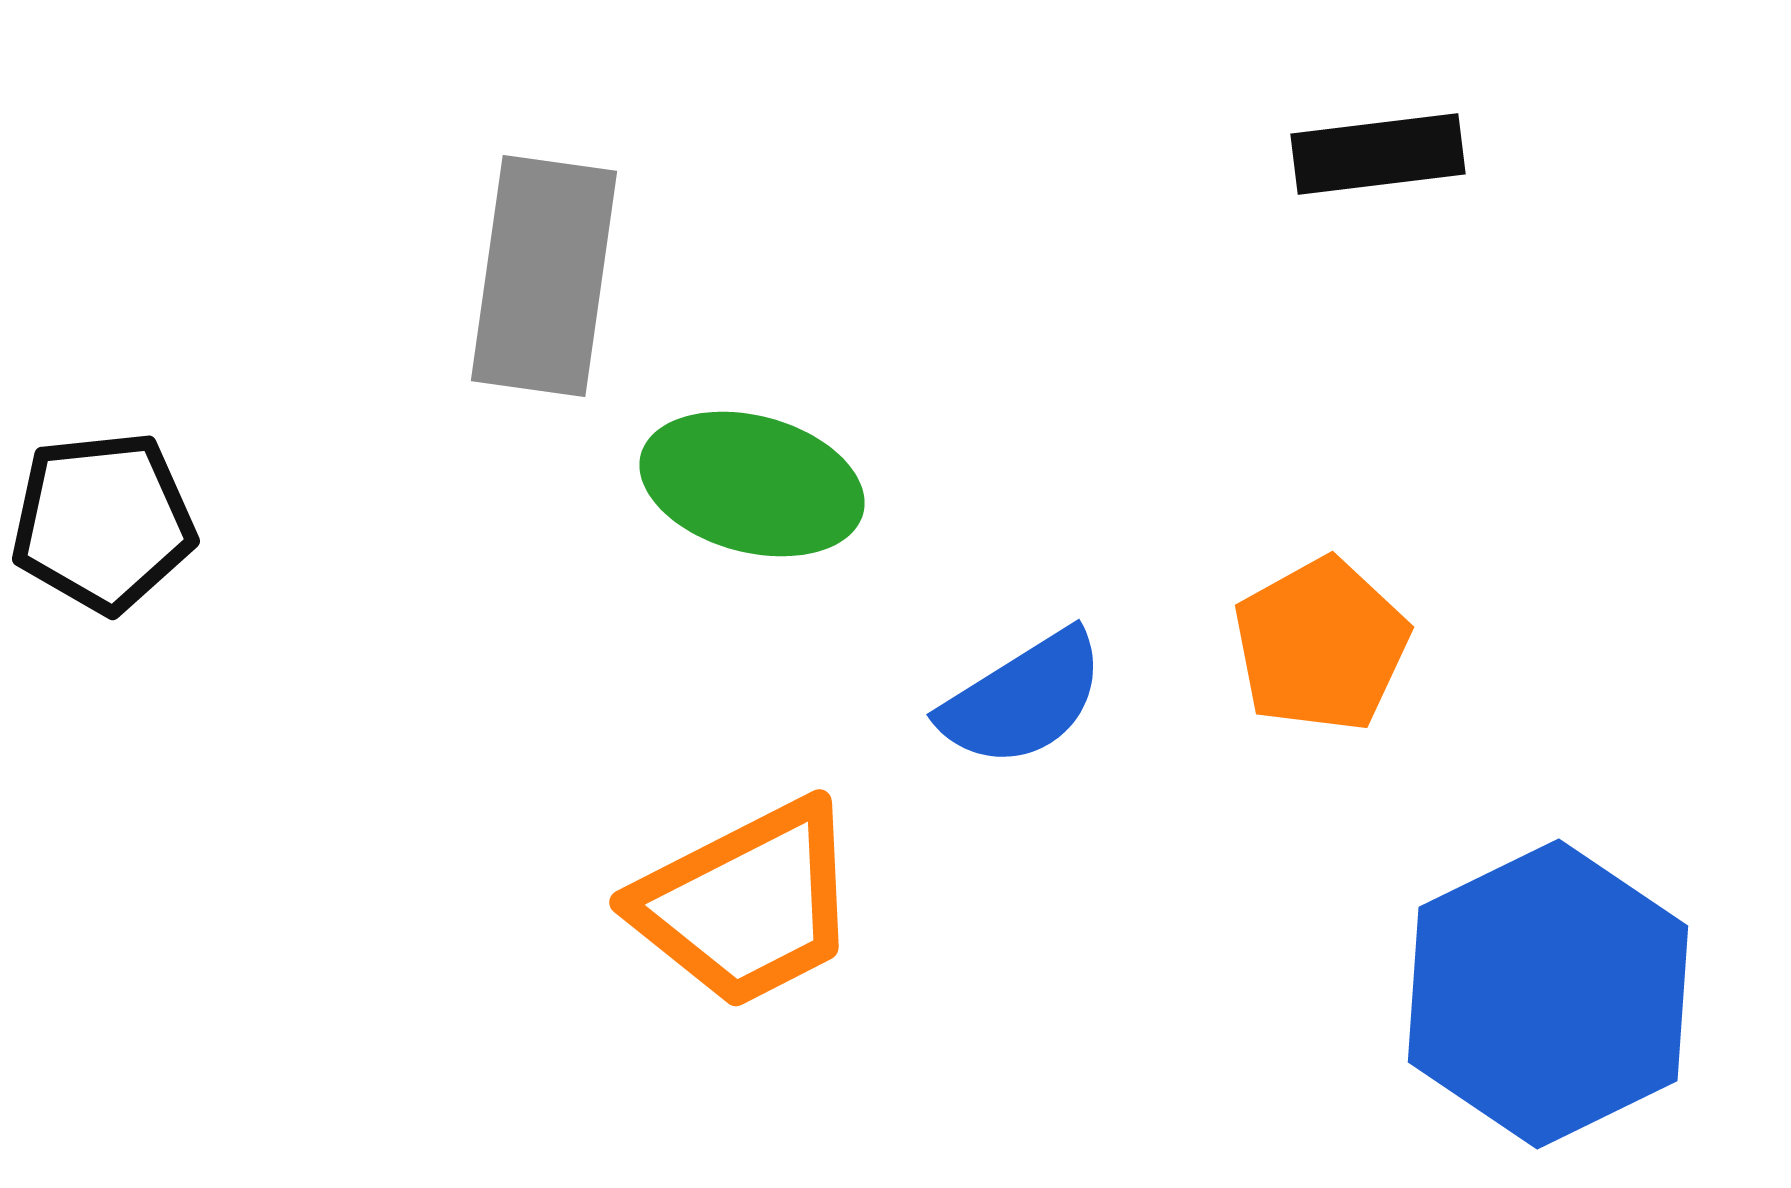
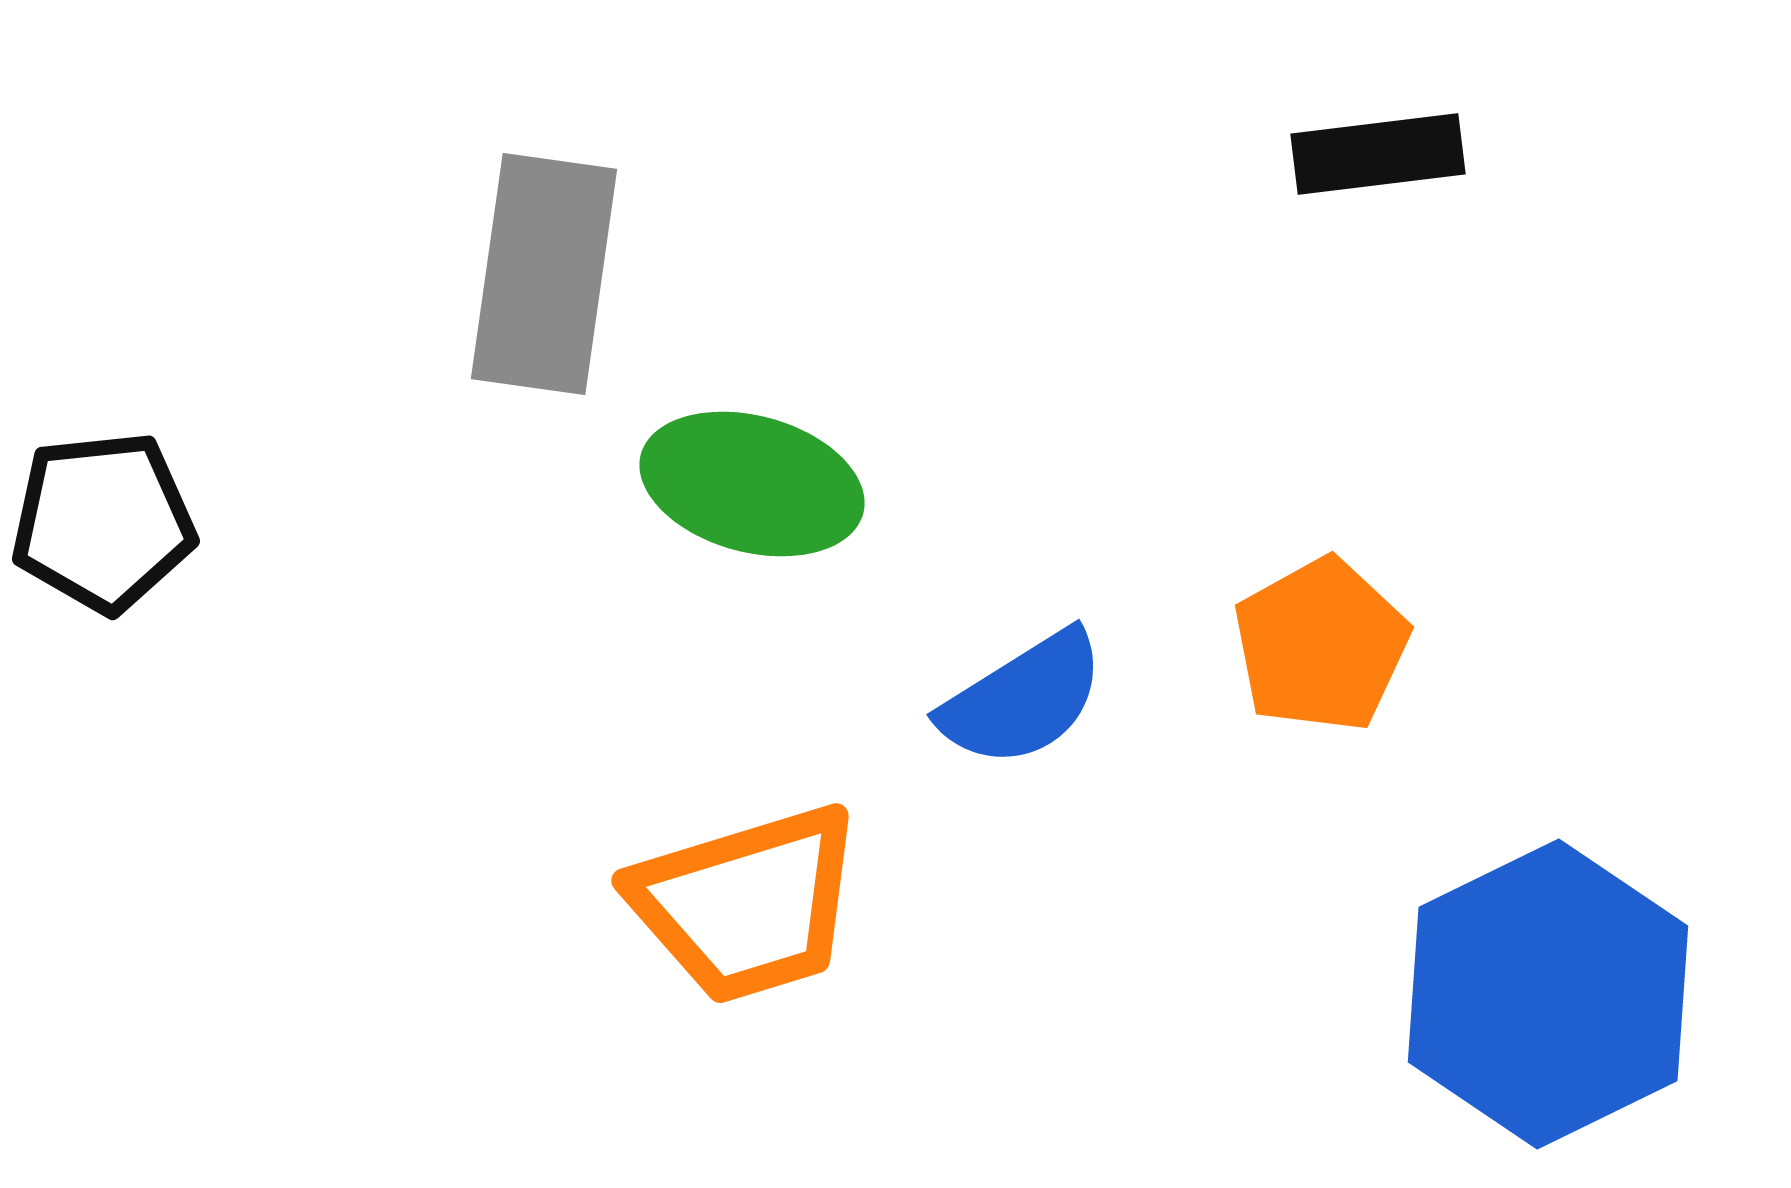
gray rectangle: moved 2 px up
orange trapezoid: rotated 10 degrees clockwise
